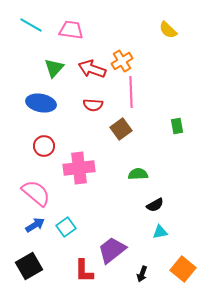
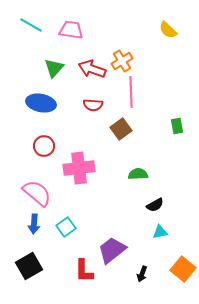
pink semicircle: moved 1 px right
blue arrow: moved 1 px left, 1 px up; rotated 126 degrees clockwise
